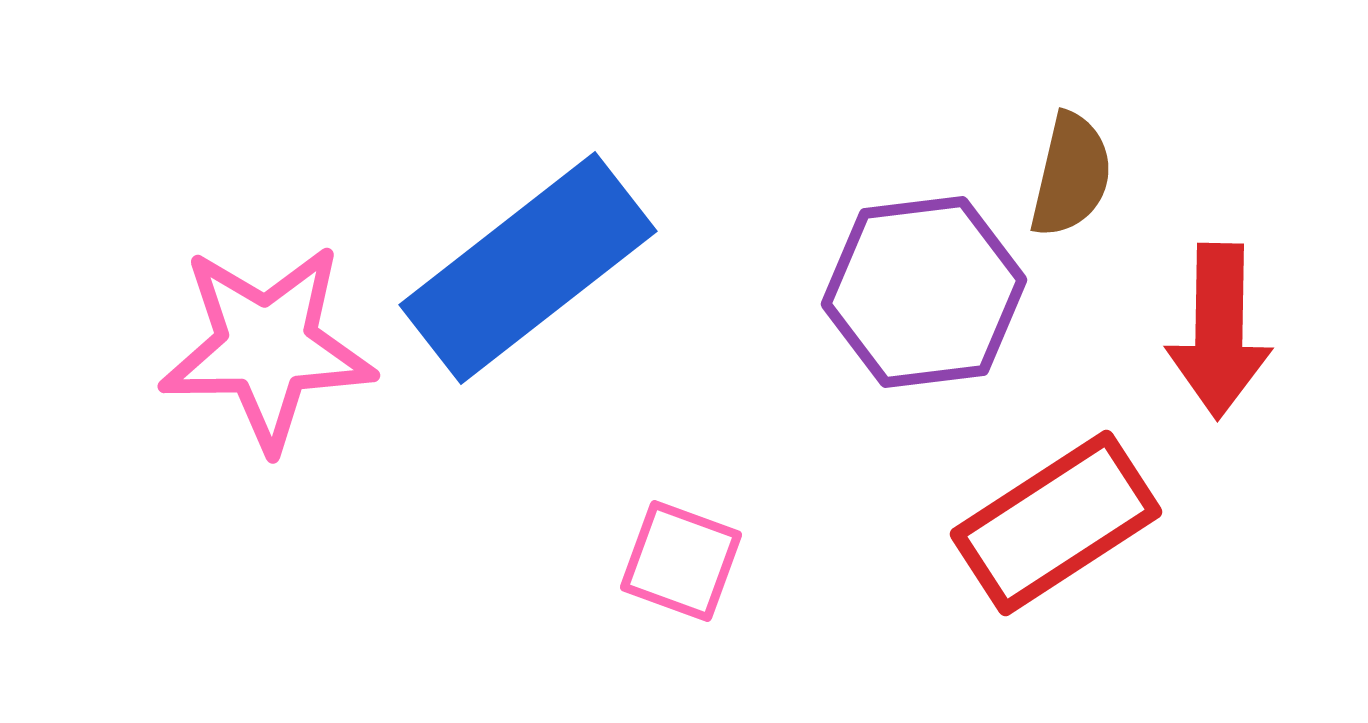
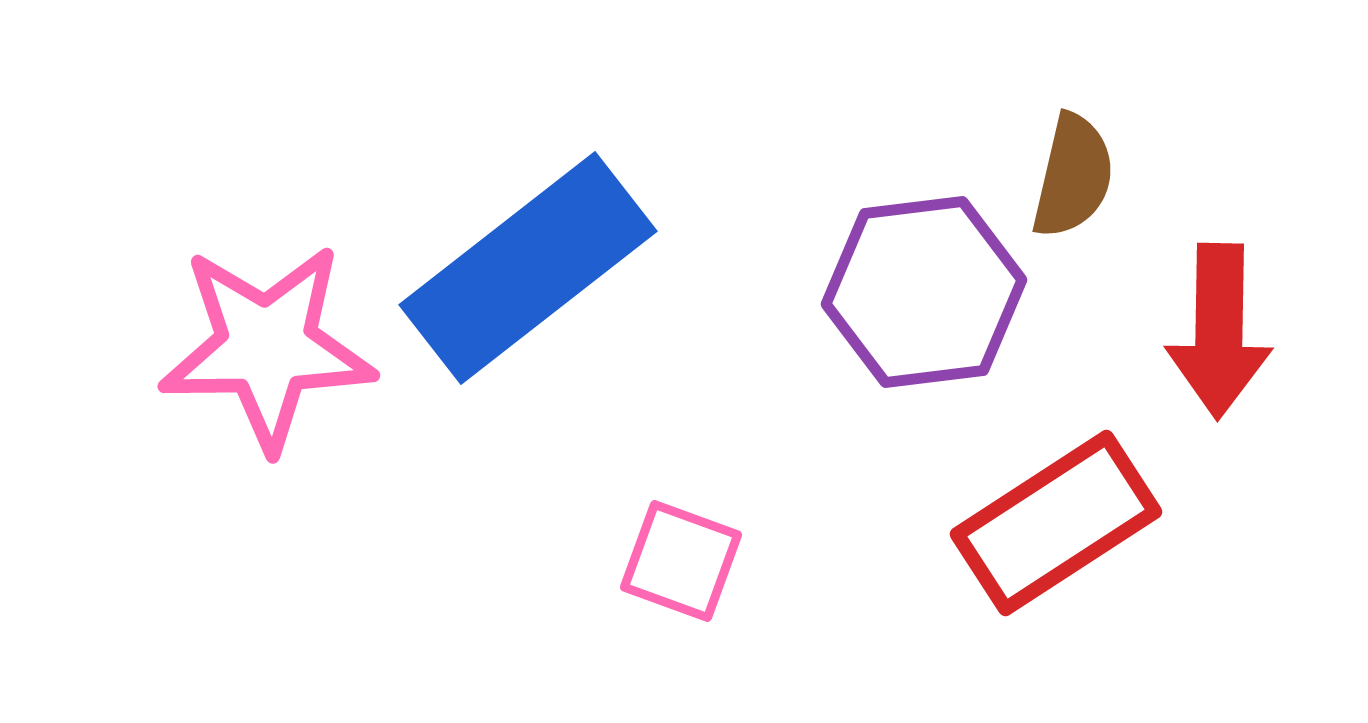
brown semicircle: moved 2 px right, 1 px down
